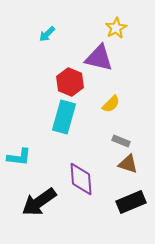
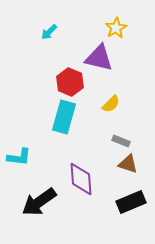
cyan arrow: moved 2 px right, 2 px up
